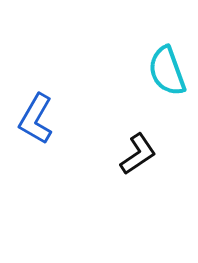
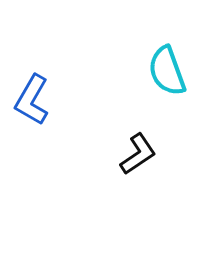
blue L-shape: moved 4 px left, 19 px up
